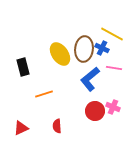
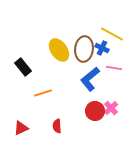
yellow ellipse: moved 1 px left, 4 px up
black rectangle: rotated 24 degrees counterclockwise
orange line: moved 1 px left, 1 px up
pink cross: moved 2 px left, 1 px down; rotated 24 degrees clockwise
